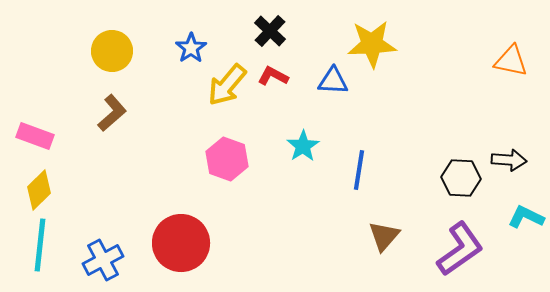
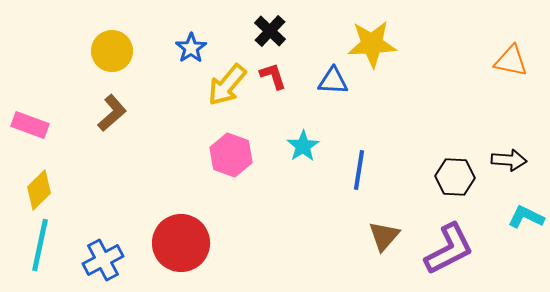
red L-shape: rotated 44 degrees clockwise
pink rectangle: moved 5 px left, 11 px up
pink hexagon: moved 4 px right, 4 px up
black hexagon: moved 6 px left, 1 px up
cyan line: rotated 6 degrees clockwise
purple L-shape: moved 11 px left; rotated 8 degrees clockwise
